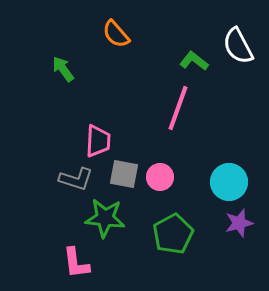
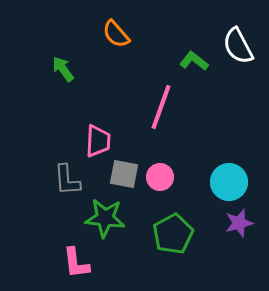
pink line: moved 17 px left, 1 px up
gray L-shape: moved 9 px left, 1 px down; rotated 68 degrees clockwise
